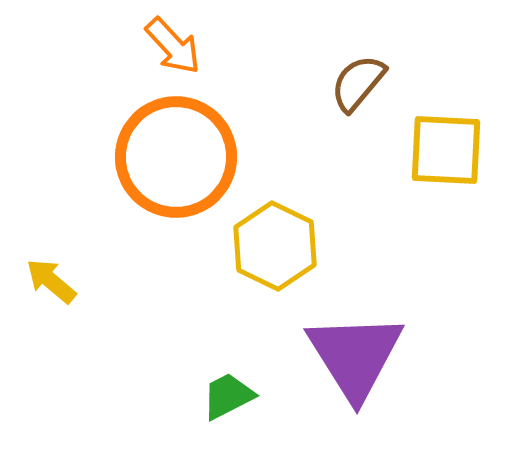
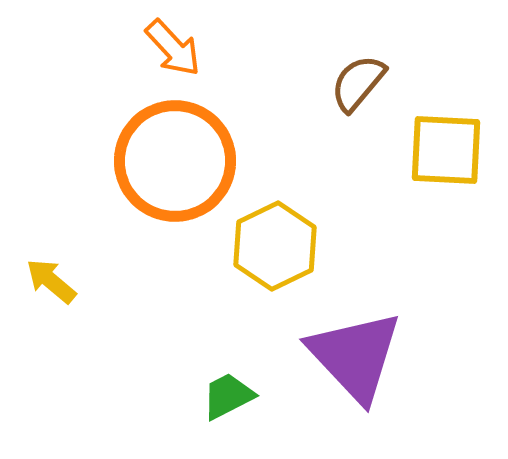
orange arrow: moved 2 px down
orange circle: moved 1 px left, 4 px down
yellow hexagon: rotated 8 degrees clockwise
purple triangle: rotated 11 degrees counterclockwise
